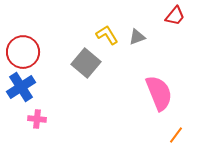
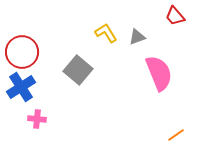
red trapezoid: rotated 100 degrees clockwise
yellow L-shape: moved 1 px left, 2 px up
red circle: moved 1 px left
gray square: moved 8 px left, 7 px down
pink semicircle: moved 20 px up
orange line: rotated 18 degrees clockwise
